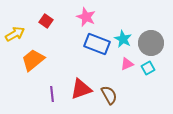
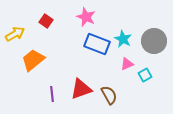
gray circle: moved 3 px right, 2 px up
cyan square: moved 3 px left, 7 px down
